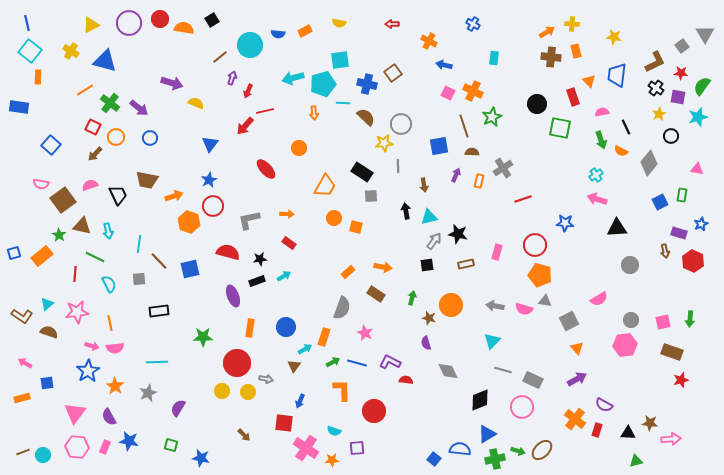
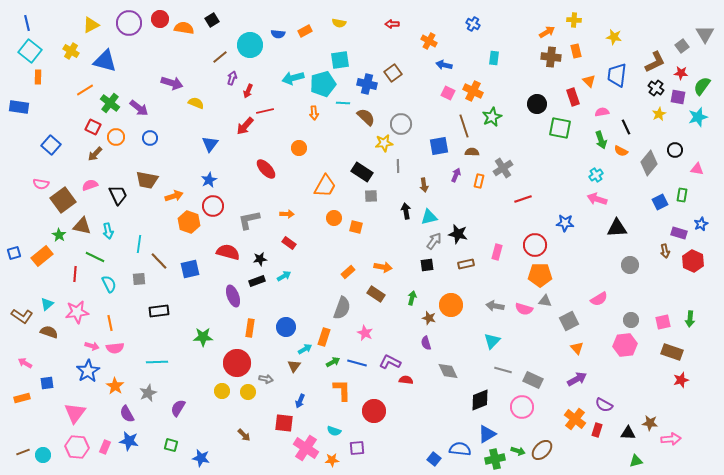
yellow cross at (572, 24): moved 2 px right, 4 px up
black circle at (671, 136): moved 4 px right, 14 px down
orange pentagon at (540, 275): rotated 15 degrees counterclockwise
purple semicircle at (109, 417): moved 18 px right, 3 px up
